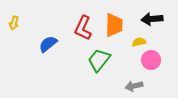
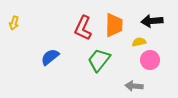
black arrow: moved 2 px down
blue semicircle: moved 2 px right, 13 px down
pink circle: moved 1 px left
gray arrow: rotated 18 degrees clockwise
